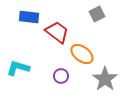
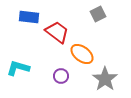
gray square: moved 1 px right
